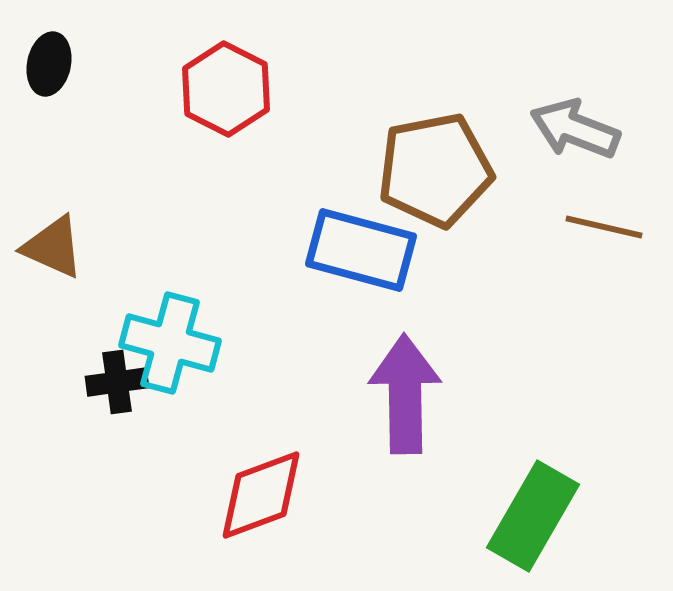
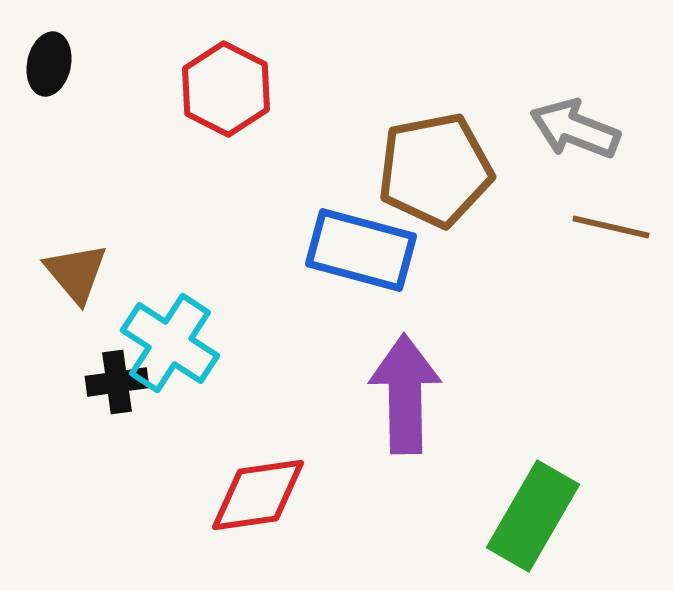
brown line: moved 7 px right
brown triangle: moved 23 px right, 26 px down; rotated 26 degrees clockwise
cyan cross: rotated 18 degrees clockwise
red diamond: moved 3 px left; rotated 12 degrees clockwise
